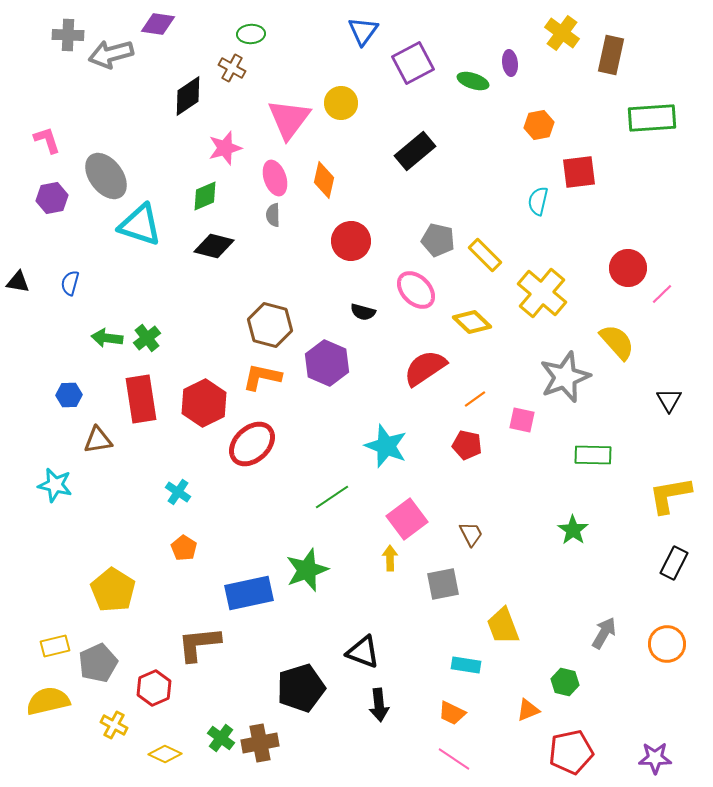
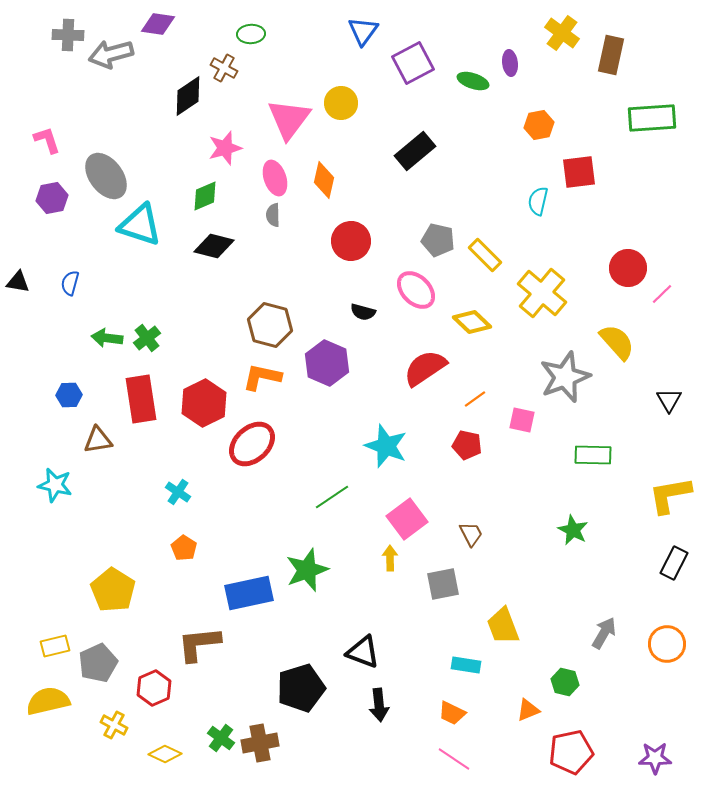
brown cross at (232, 68): moved 8 px left
green star at (573, 530): rotated 8 degrees counterclockwise
